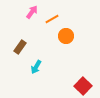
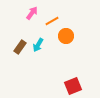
pink arrow: moved 1 px down
orange line: moved 2 px down
cyan arrow: moved 2 px right, 22 px up
red square: moved 10 px left; rotated 24 degrees clockwise
